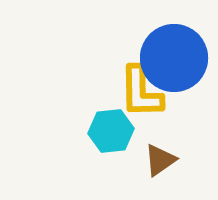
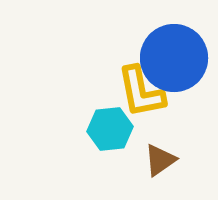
yellow L-shape: rotated 10 degrees counterclockwise
cyan hexagon: moved 1 px left, 2 px up
